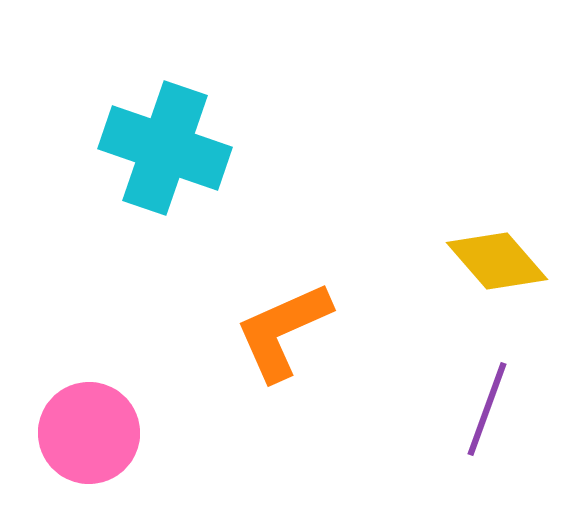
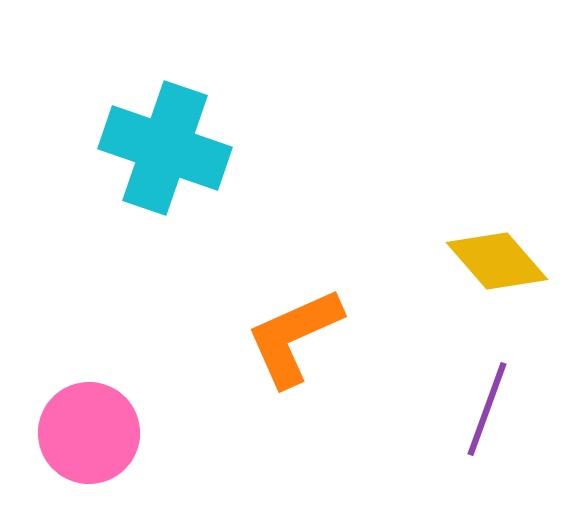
orange L-shape: moved 11 px right, 6 px down
